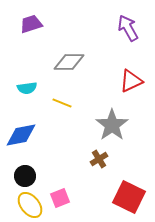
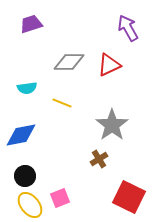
red triangle: moved 22 px left, 16 px up
